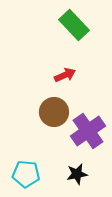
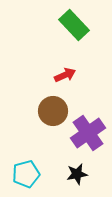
brown circle: moved 1 px left, 1 px up
purple cross: moved 2 px down
cyan pentagon: rotated 20 degrees counterclockwise
